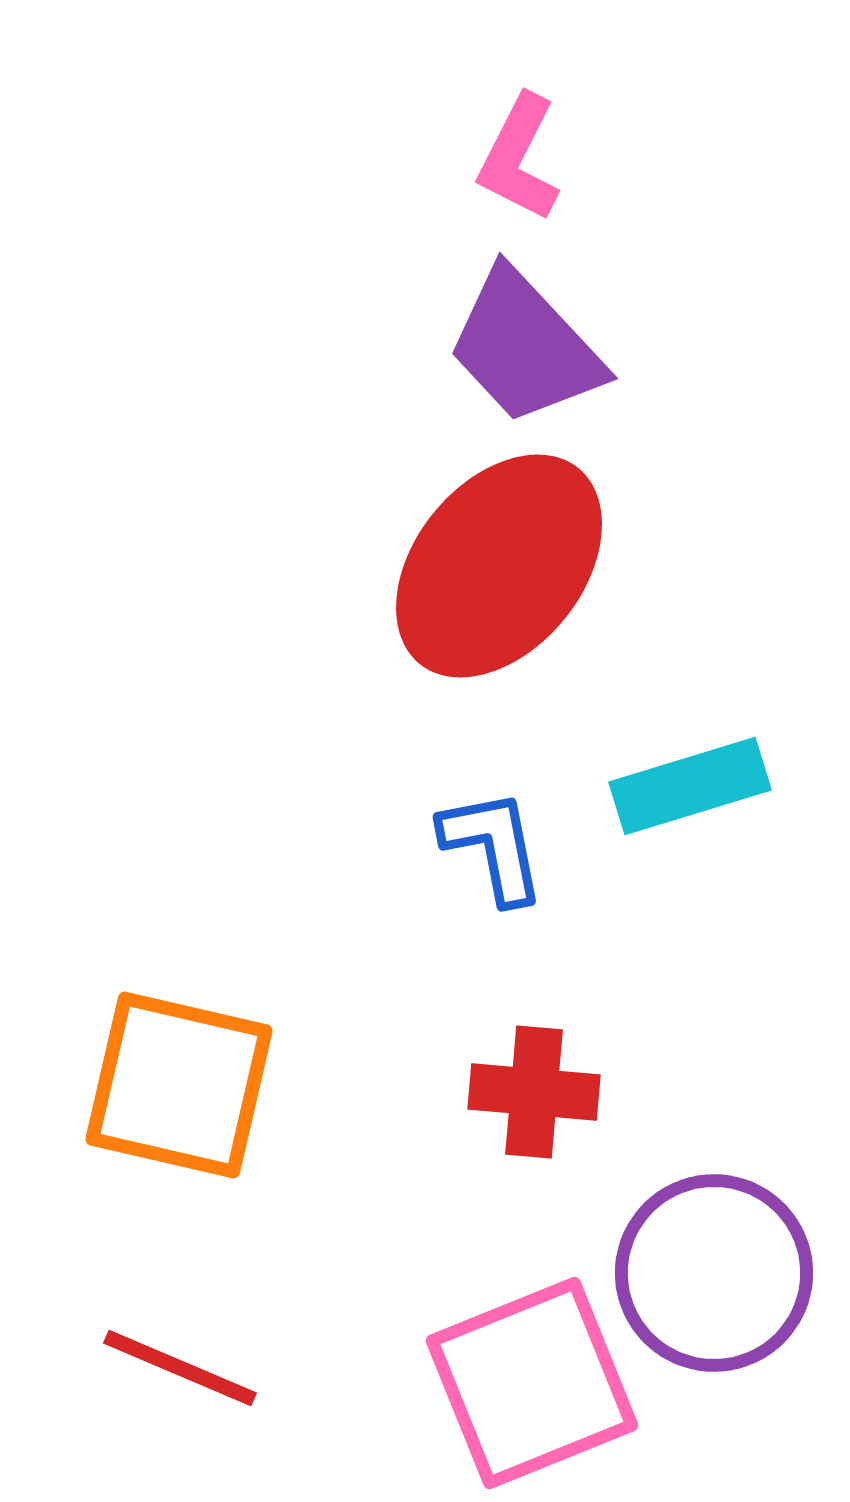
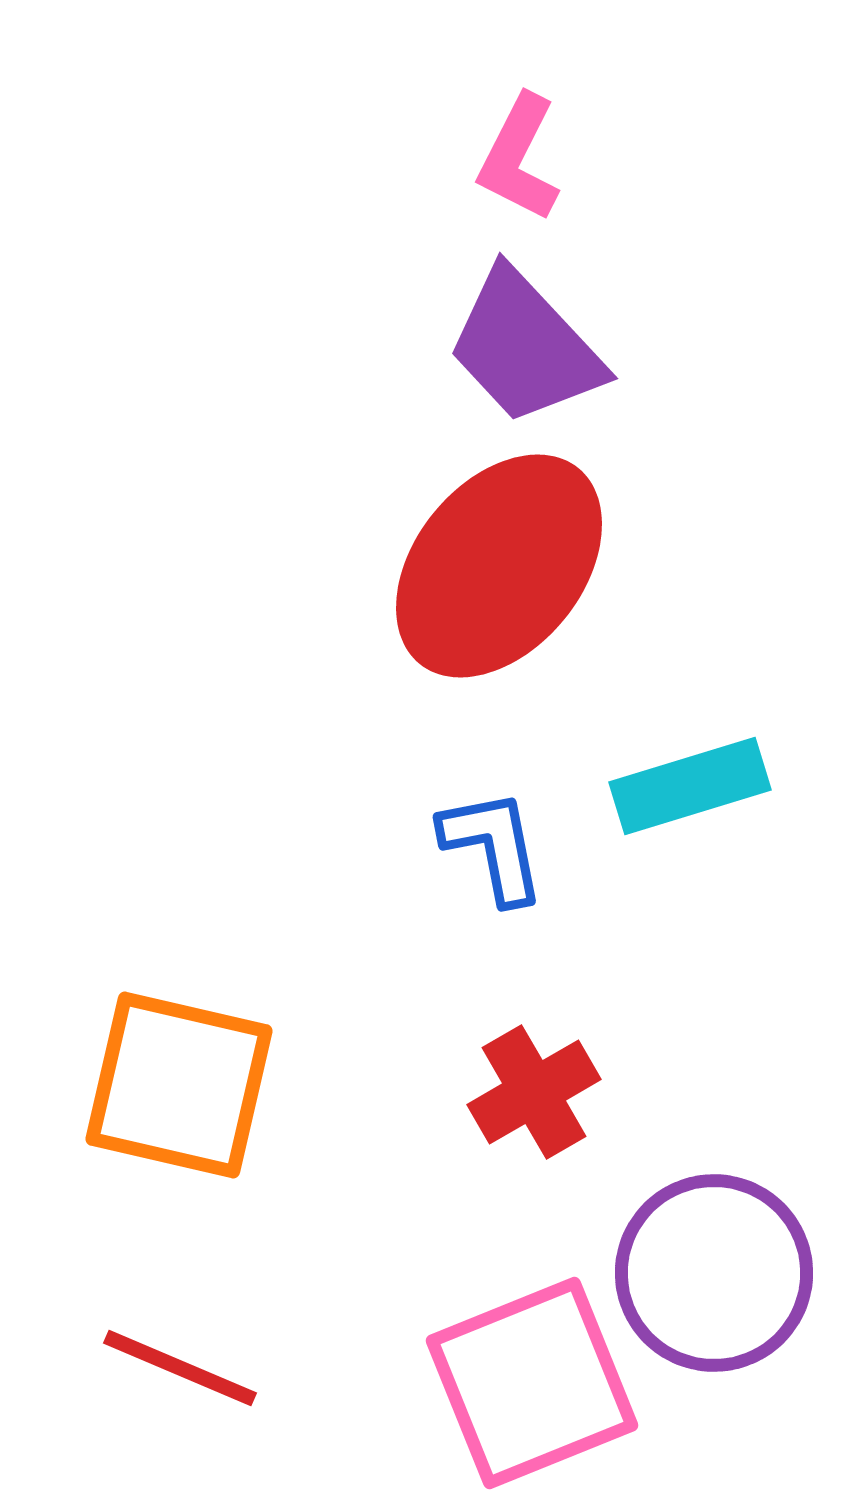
red cross: rotated 35 degrees counterclockwise
